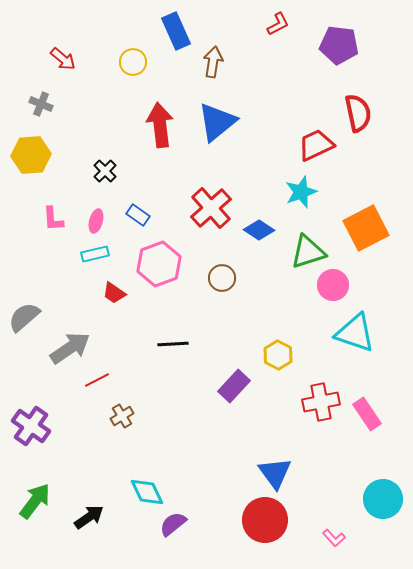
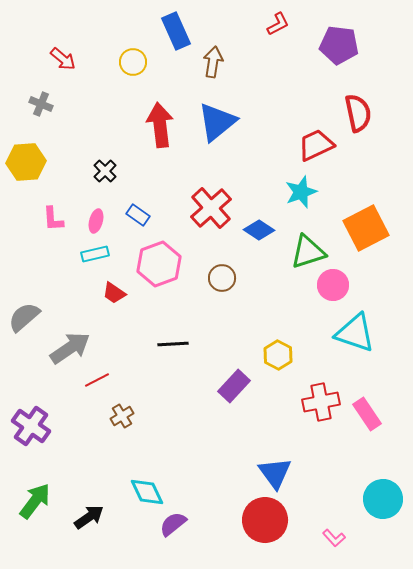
yellow hexagon at (31, 155): moved 5 px left, 7 px down
